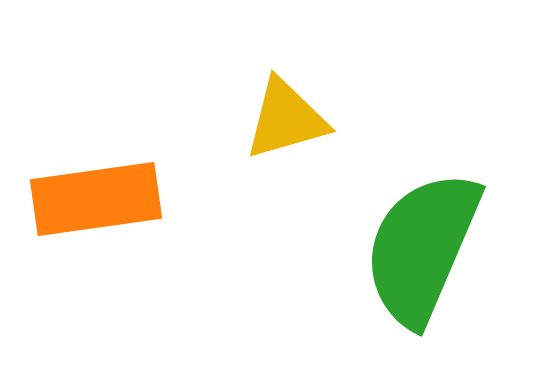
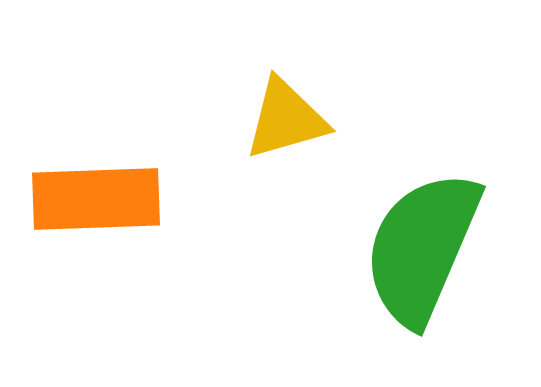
orange rectangle: rotated 6 degrees clockwise
